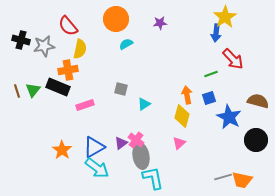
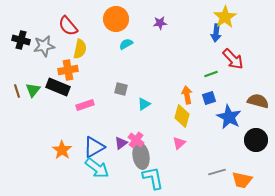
gray line: moved 6 px left, 5 px up
